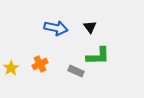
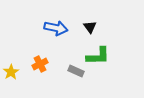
yellow star: moved 4 px down
